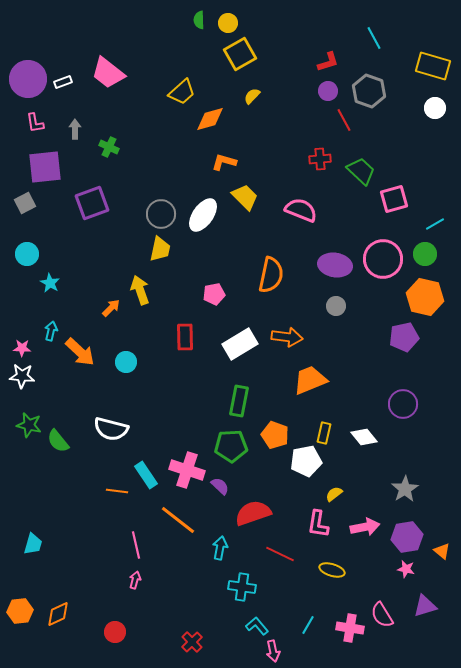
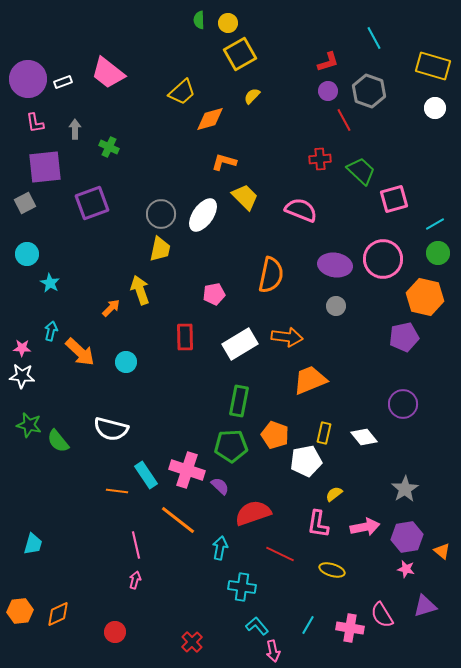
green circle at (425, 254): moved 13 px right, 1 px up
